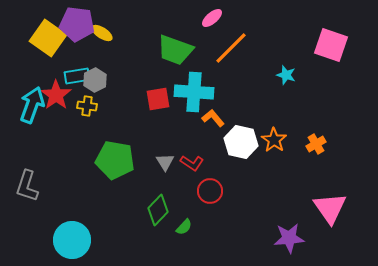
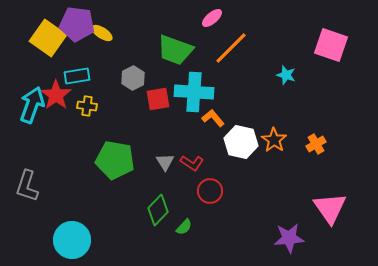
gray hexagon: moved 38 px right, 2 px up
